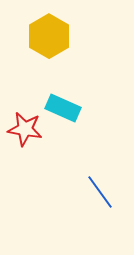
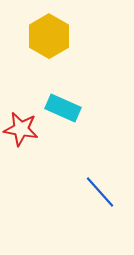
red star: moved 4 px left
blue line: rotated 6 degrees counterclockwise
